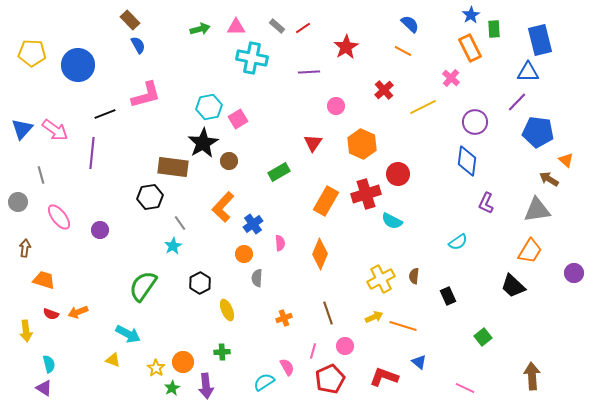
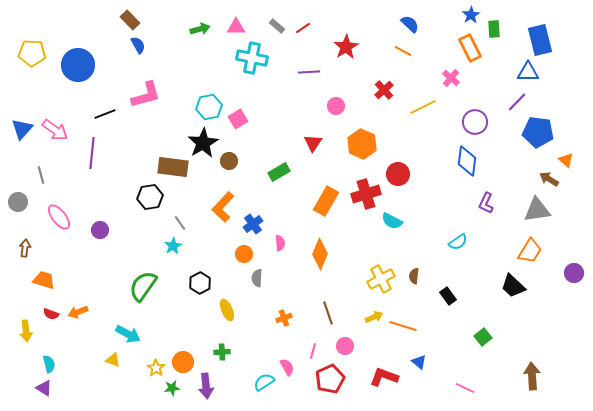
black rectangle at (448, 296): rotated 12 degrees counterclockwise
green star at (172, 388): rotated 21 degrees clockwise
